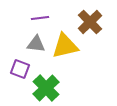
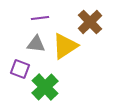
yellow triangle: rotated 20 degrees counterclockwise
green cross: moved 1 px left, 1 px up
